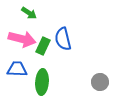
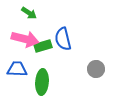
pink arrow: moved 3 px right
green rectangle: rotated 48 degrees clockwise
gray circle: moved 4 px left, 13 px up
